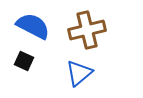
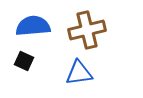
blue semicircle: rotated 32 degrees counterclockwise
blue triangle: rotated 32 degrees clockwise
